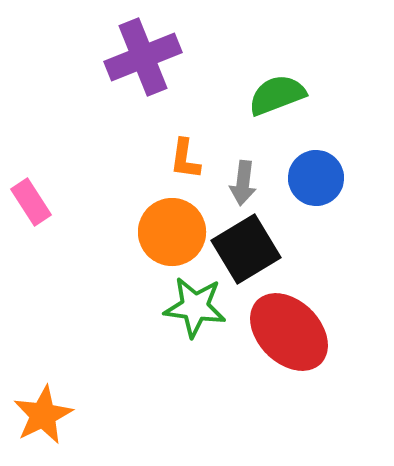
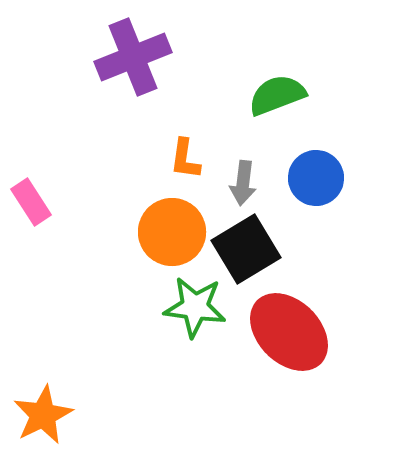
purple cross: moved 10 px left
